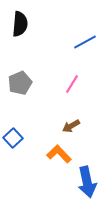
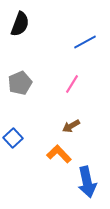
black semicircle: rotated 15 degrees clockwise
